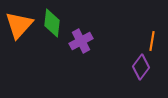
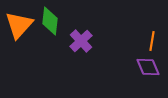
green diamond: moved 2 px left, 2 px up
purple cross: rotated 15 degrees counterclockwise
purple diamond: moved 7 px right; rotated 60 degrees counterclockwise
